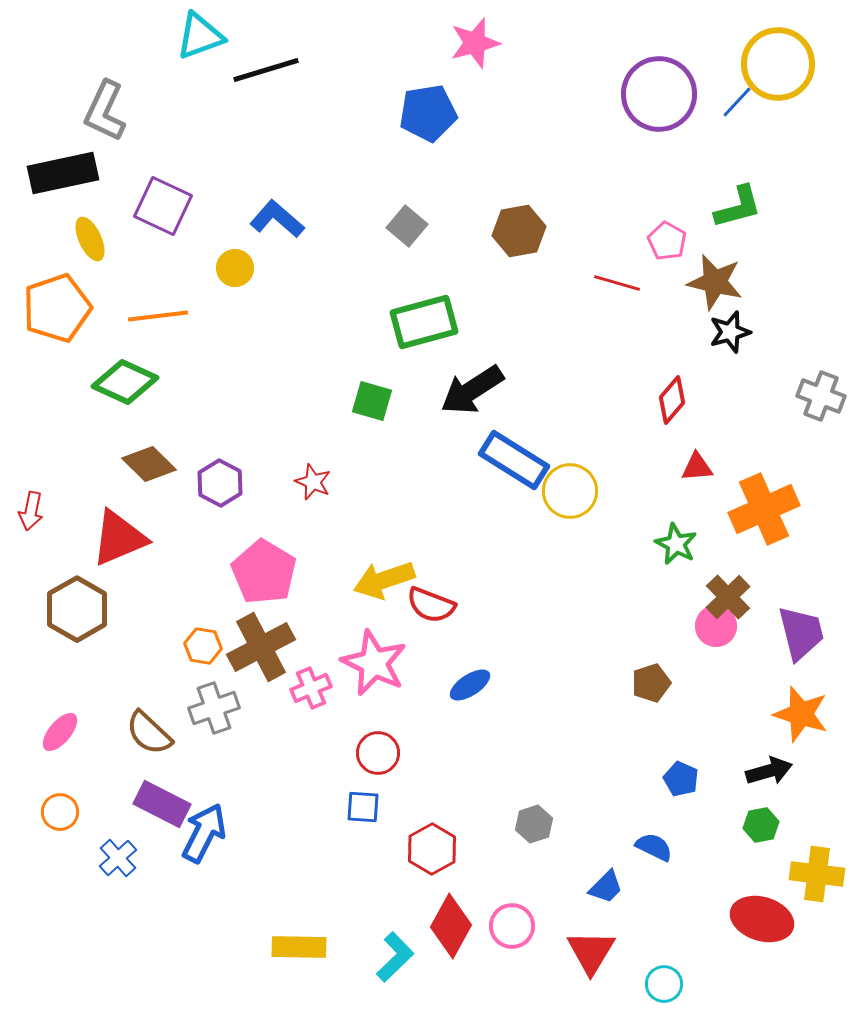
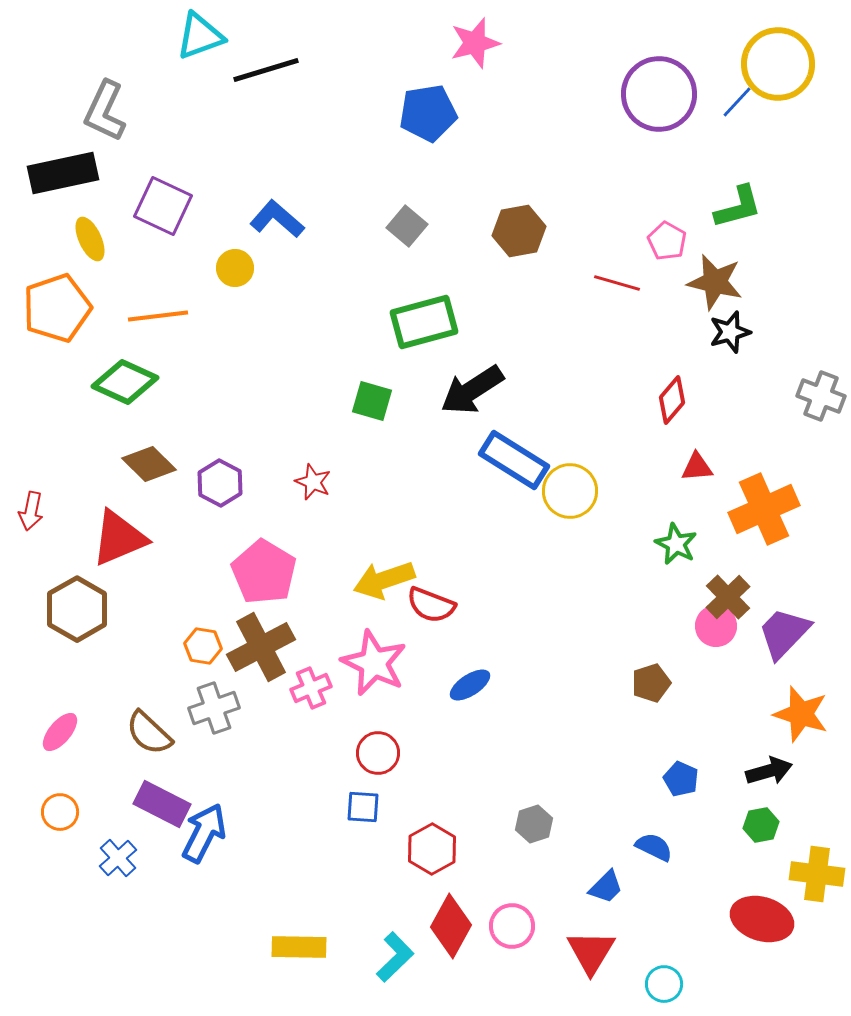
purple trapezoid at (801, 633): moved 17 px left; rotated 122 degrees counterclockwise
